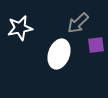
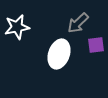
white star: moved 3 px left, 1 px up
